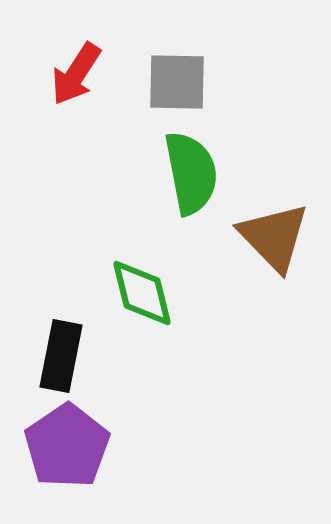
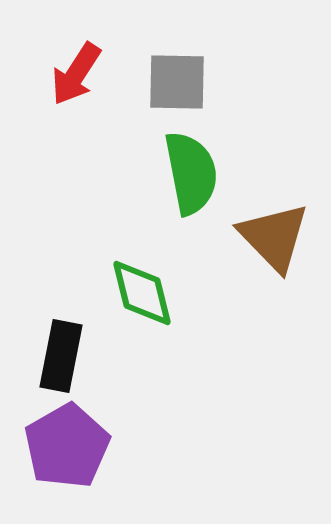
purple pentagon: rotated 4 degrees clockwise
